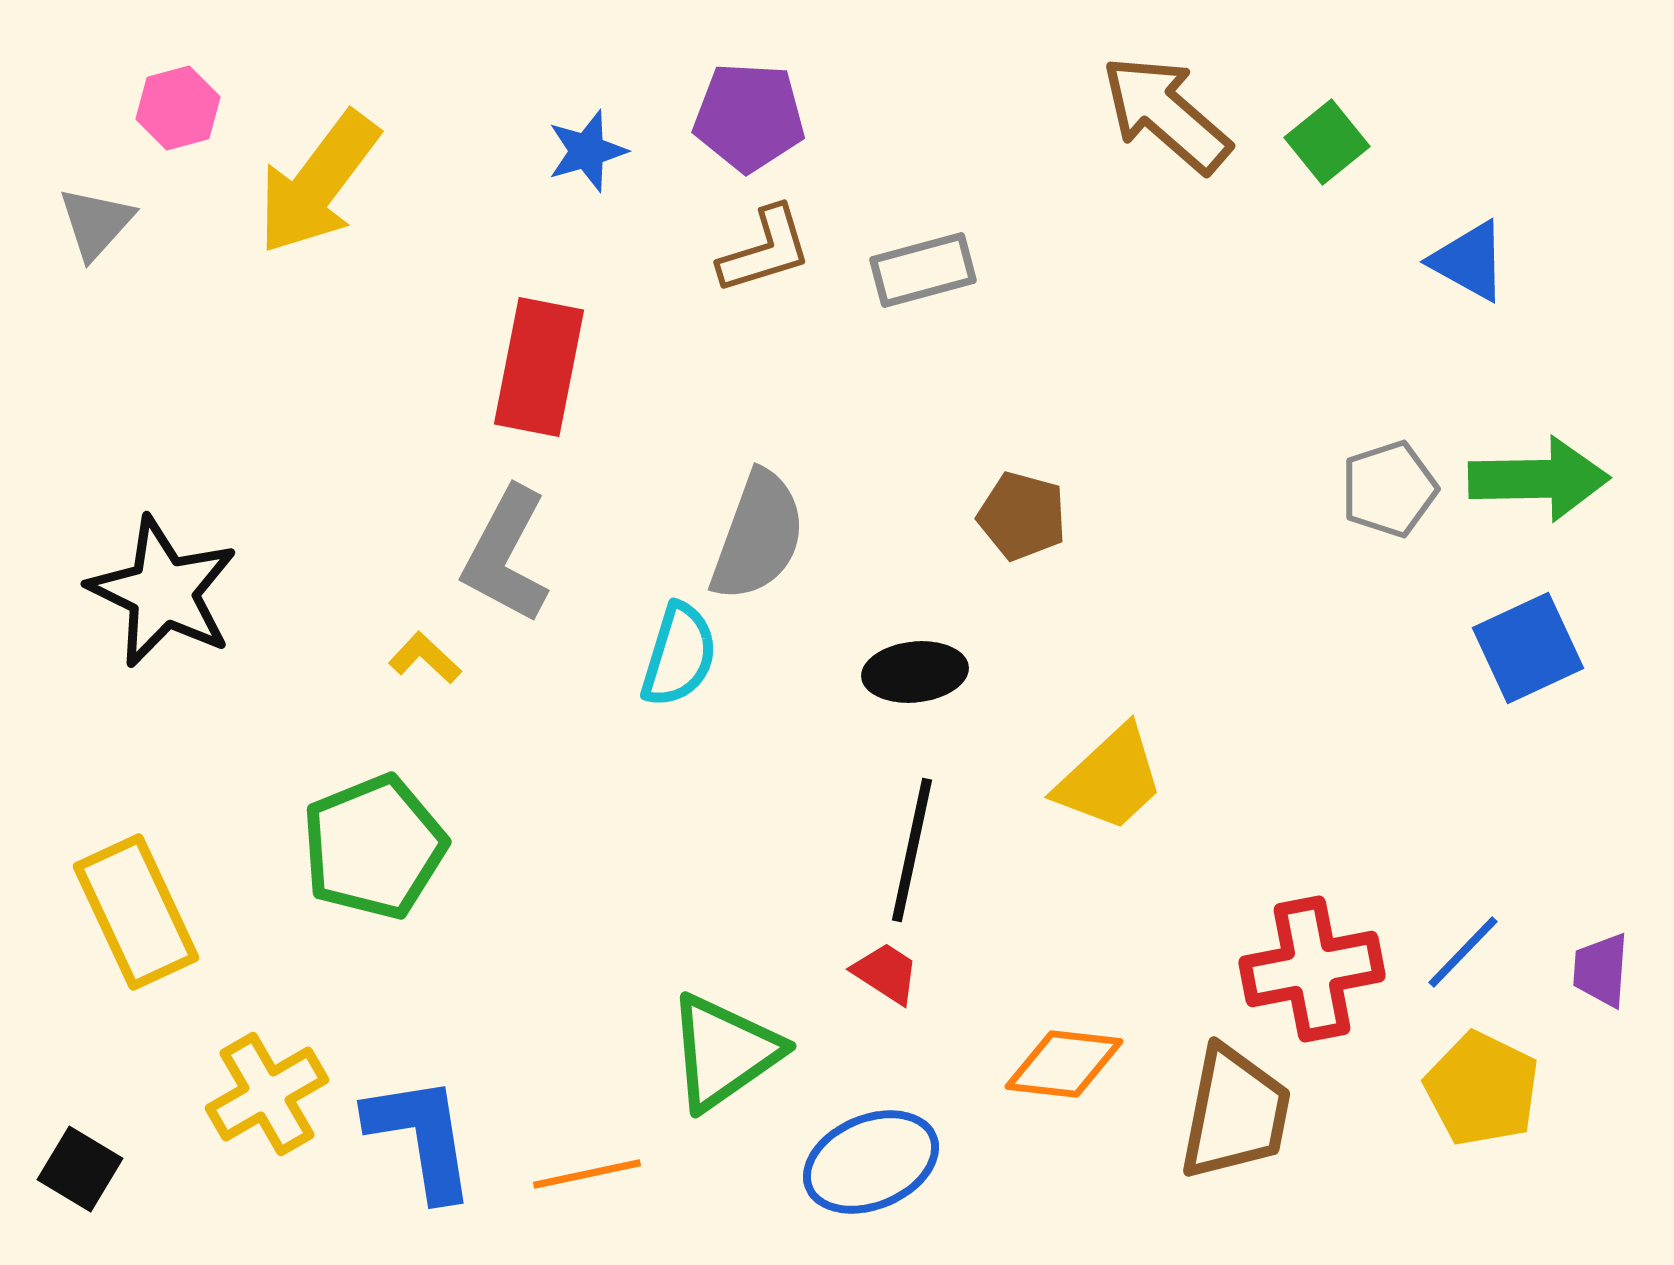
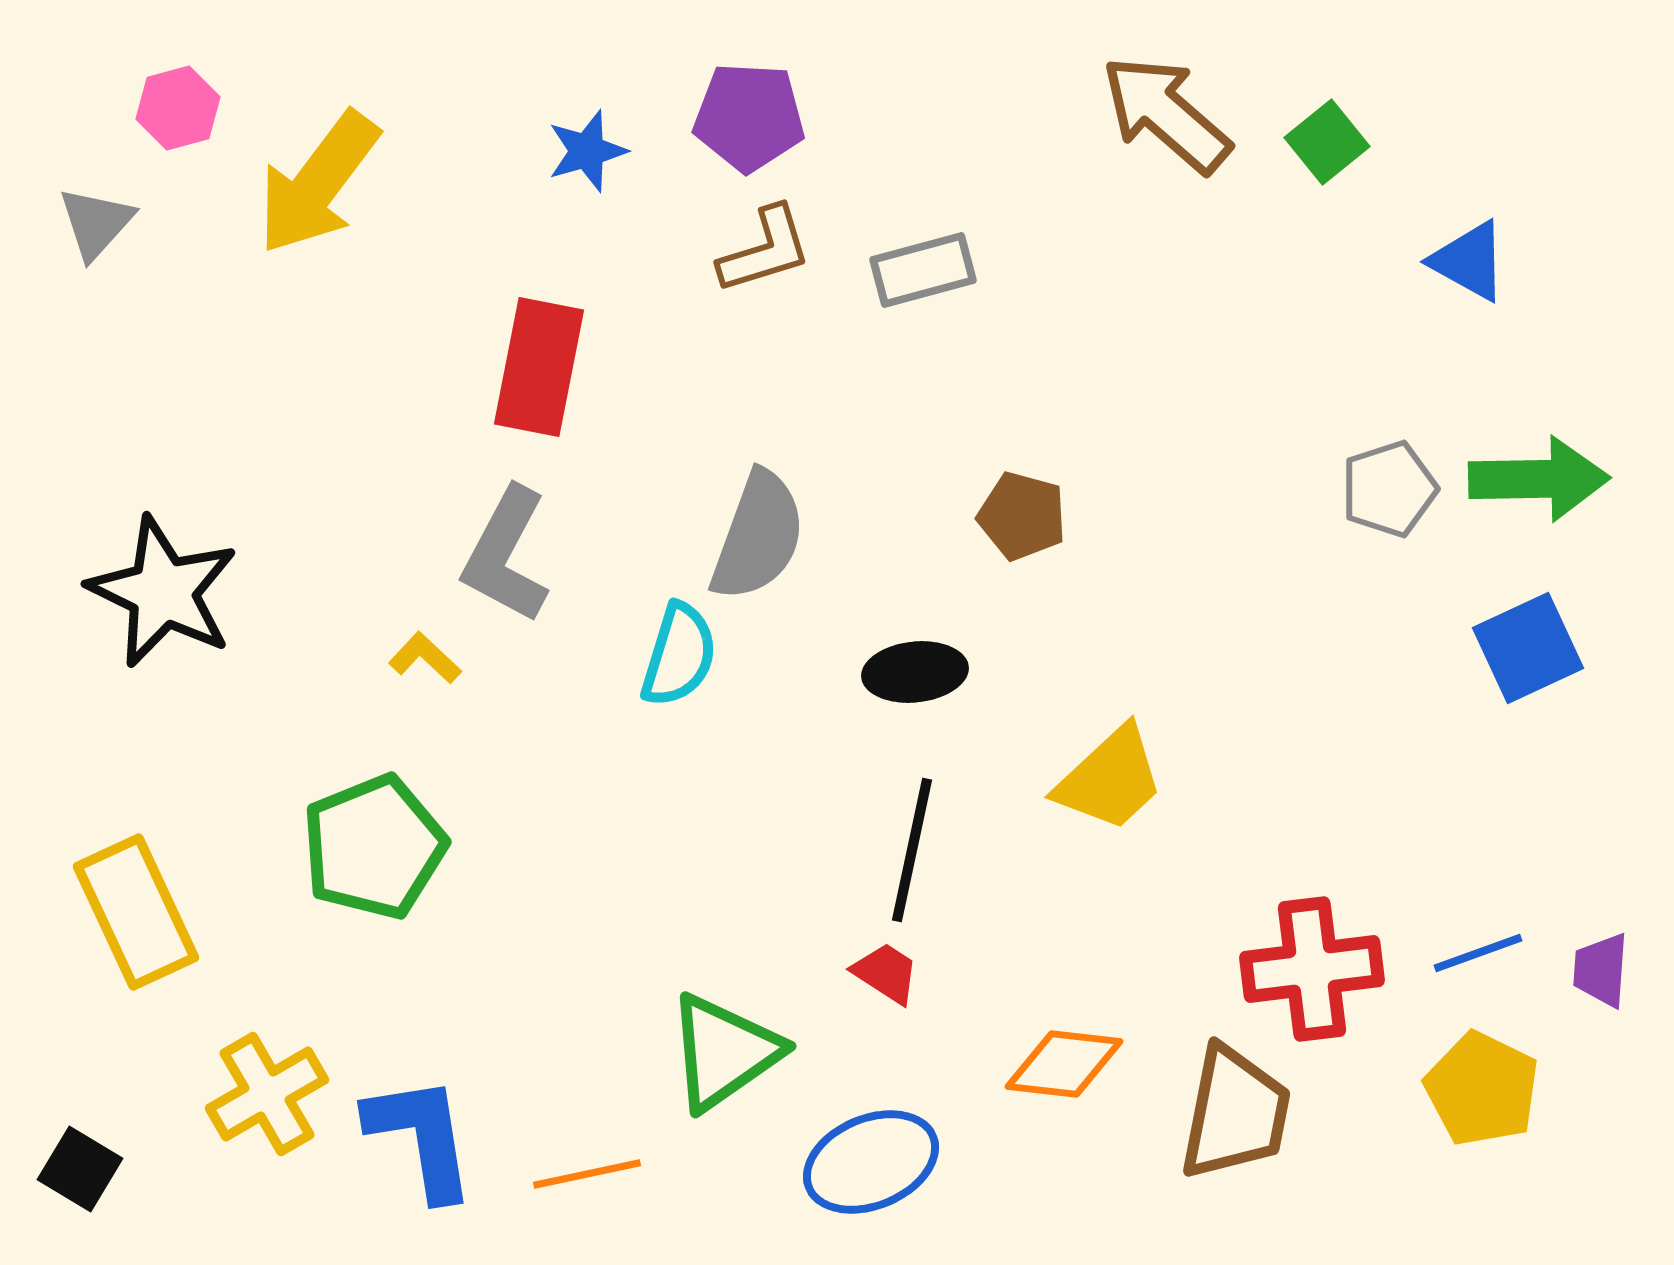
blue line: moved 15 px right, 1 px down; rotated 26 degrees clockwise
red cross: rotated 4 degrees clockwise
